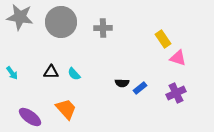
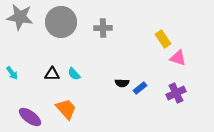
black triangle: moved 1 px right, 2 px down
